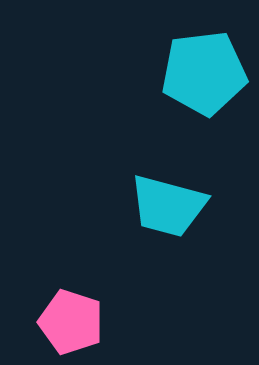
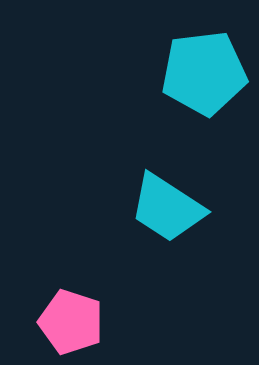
cyan trapezoid: moved 1 px left, 2 px down; rotated 18 degrees clockwise
